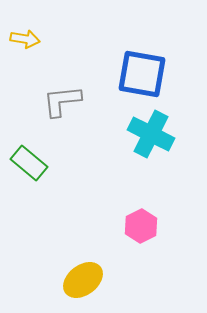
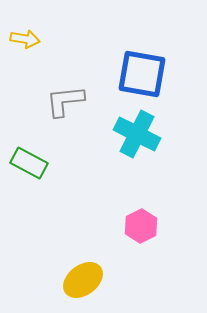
gray L-shape: moved 3 px right
cyan cross: moved 14 px left
green rectangle: rotated 12 degrees counterclockwise
